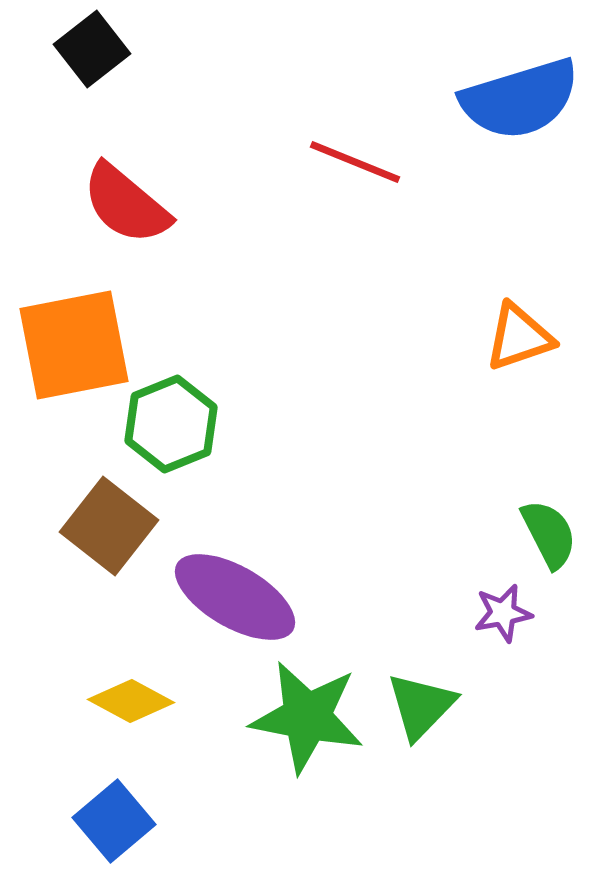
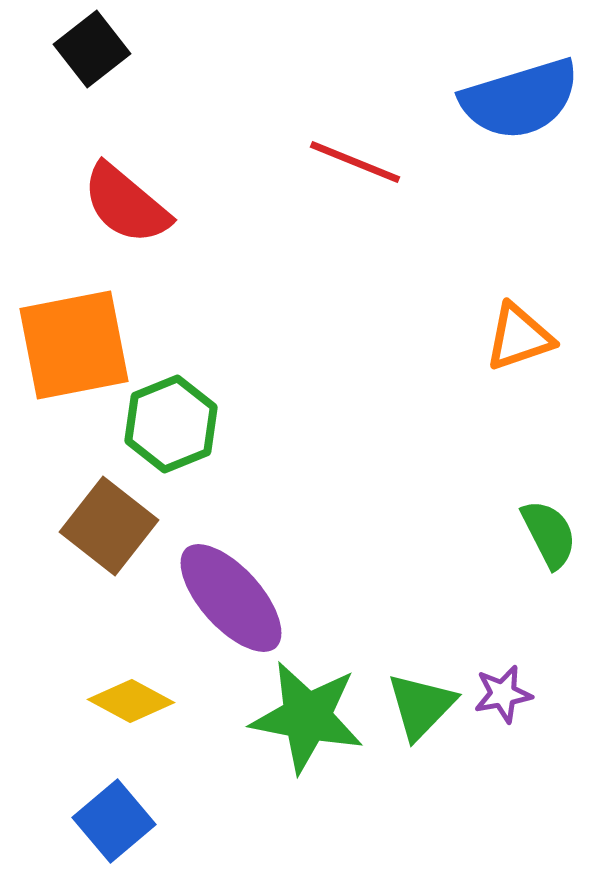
purple ellipse: moved 4 px left, 1 px down; rotated 18 degrees clockwise
purple star: moved 81 px down
